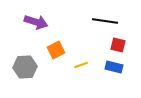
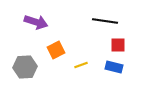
red square: rotated 14 degrees counterclockwise
